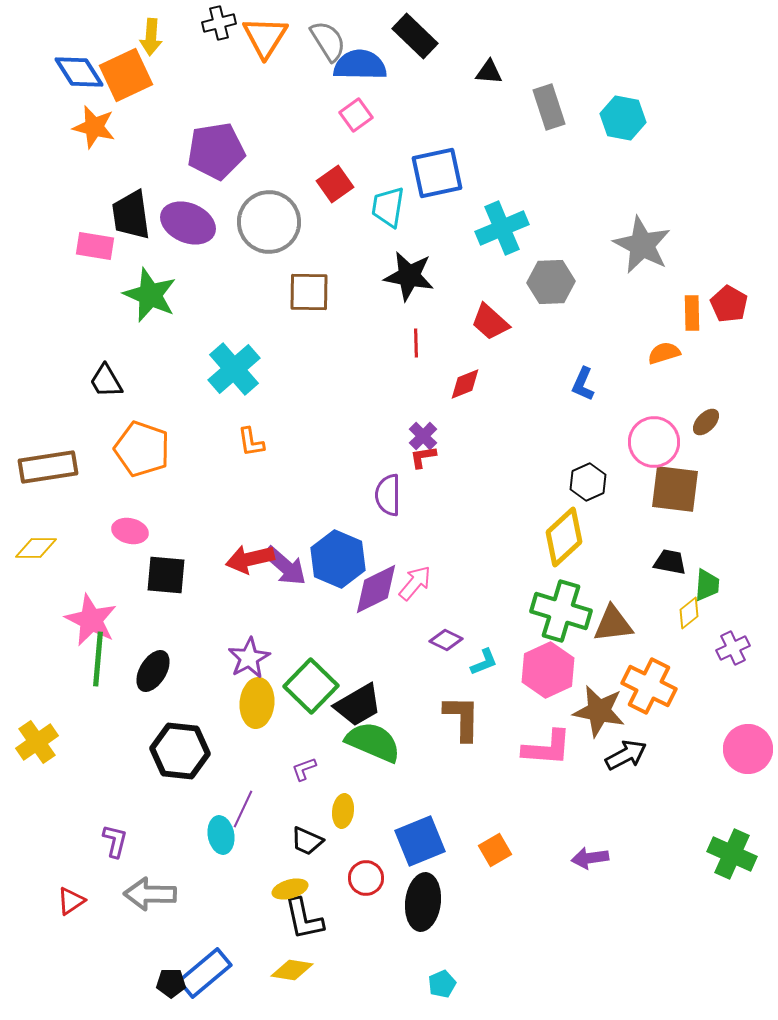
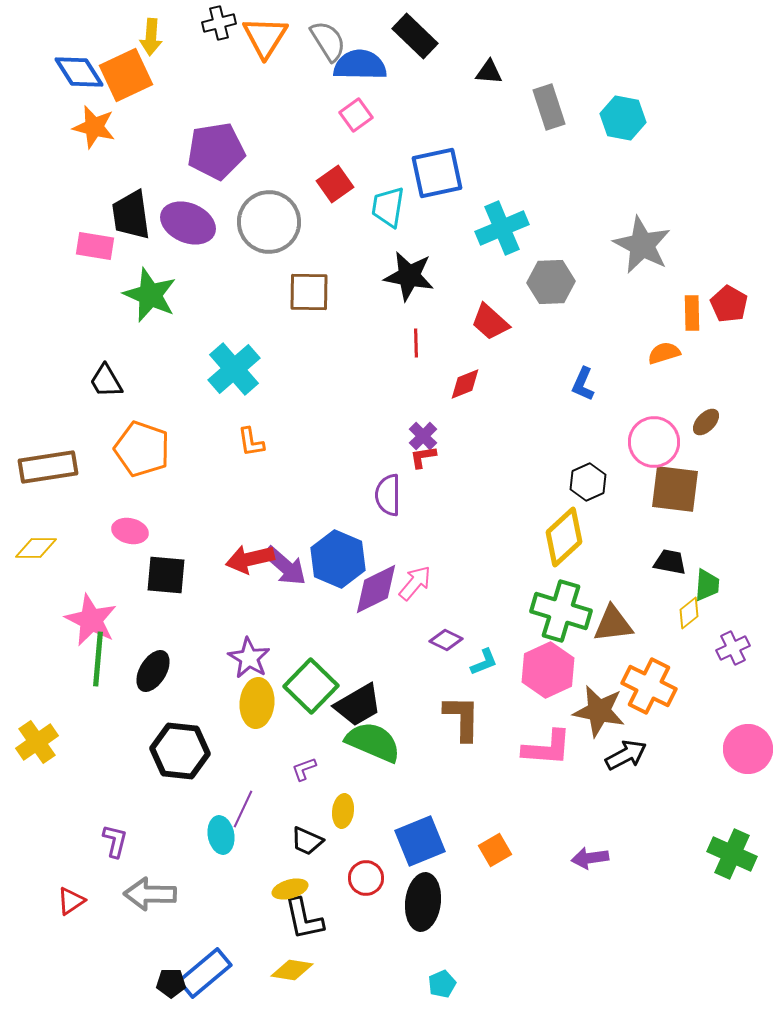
purple star at (249, 658): rotated 12 degrees counterclockwise
